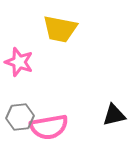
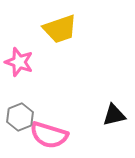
yellow trapezoid: rotated 30 degrees counterclockwise
gray hexagon: rotated 16 degrees counterclockwise
pink semicircle: moved 8 px down; rotated 27 degrees clockwise
